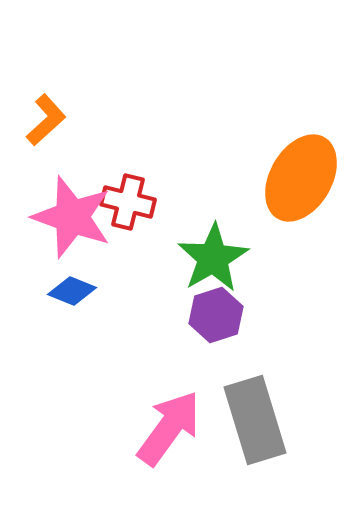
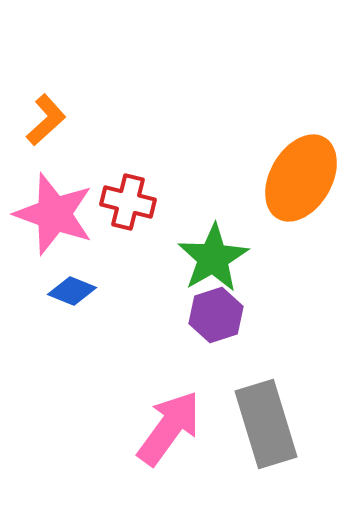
pink star: moved 18 px left, 3 px up
gray rectangle: moved 11 px right, 4 px down
